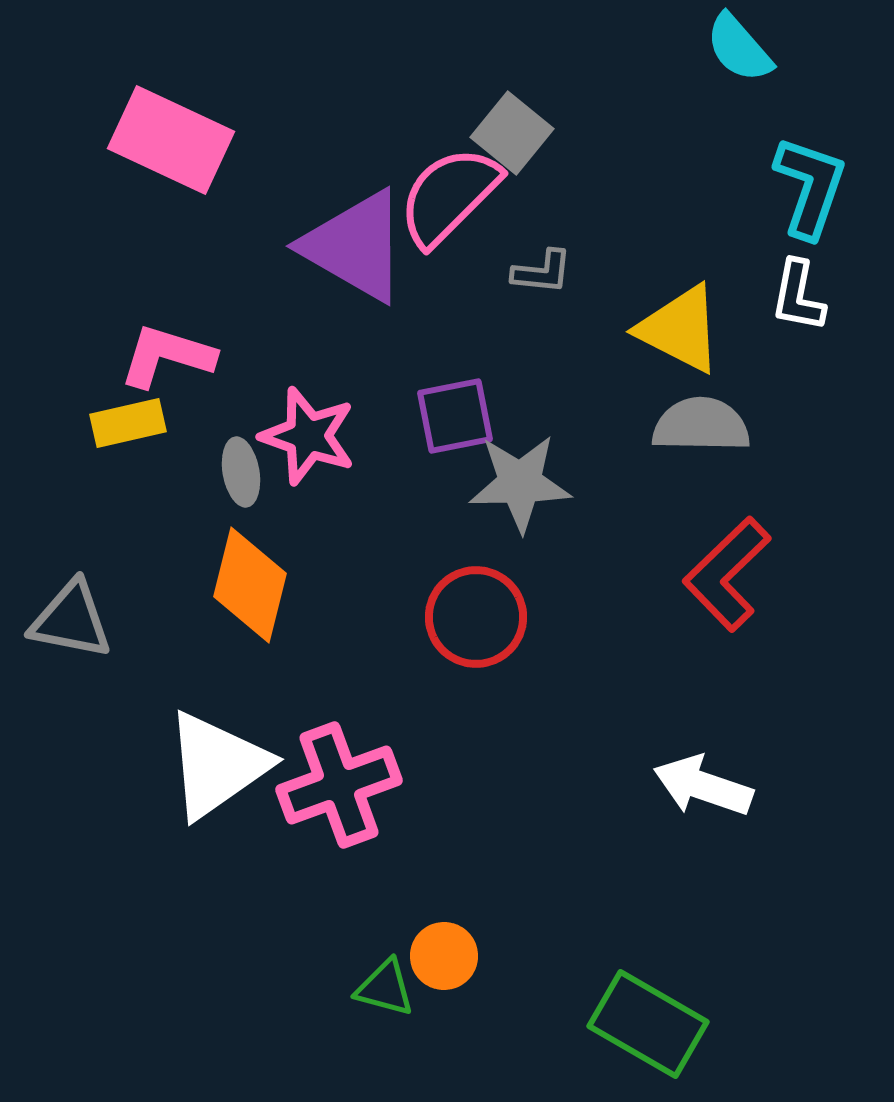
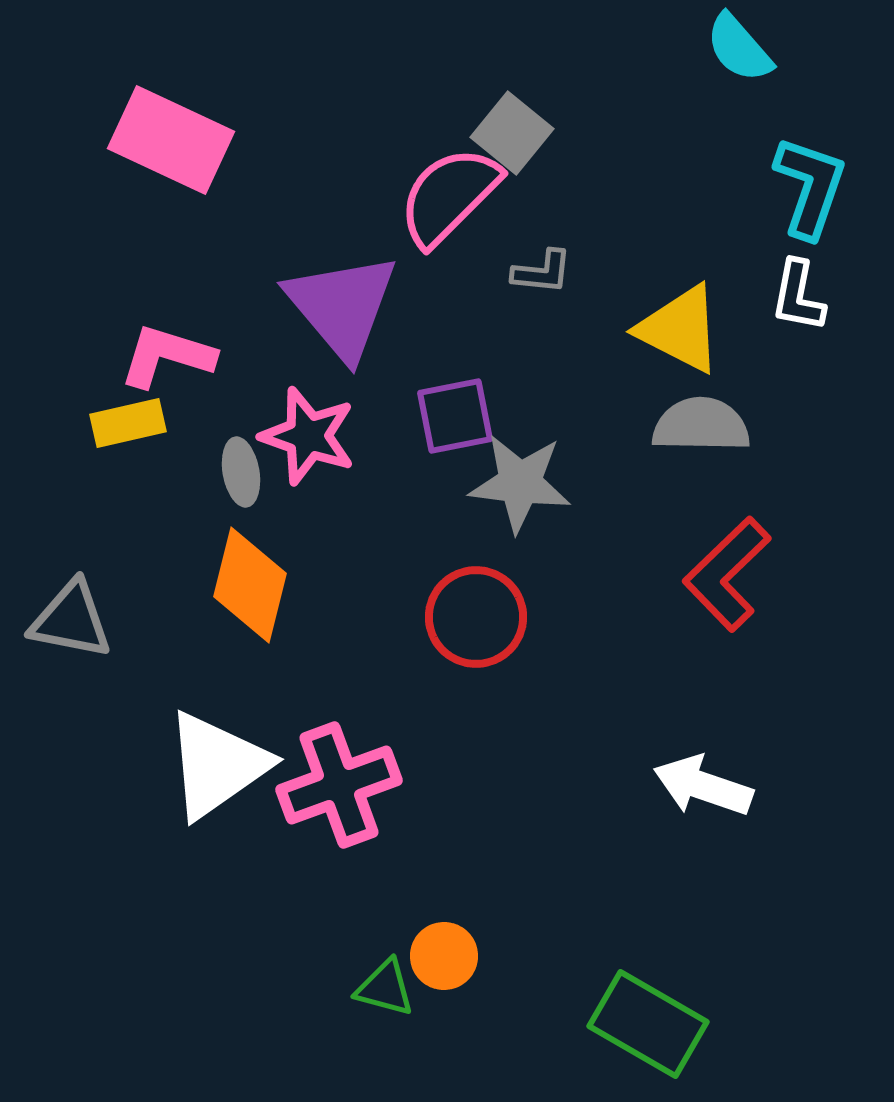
purple triangle: moved 13 px left, 60 px down; rotated 20 degrees clockwise
gray star: rotated 8 degrees clockwise
